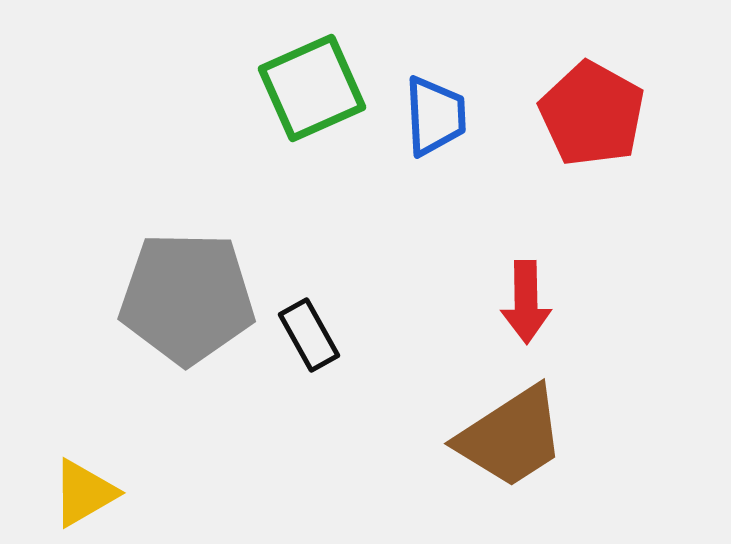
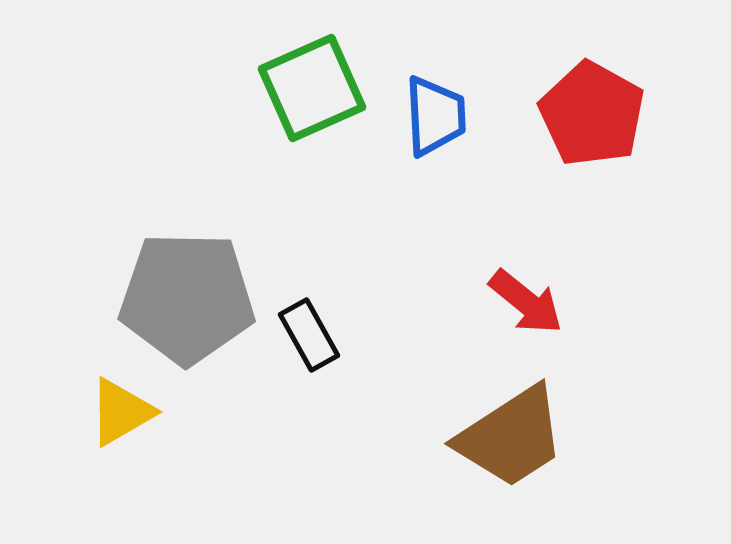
red arrow: rotated 50 degrees counterclockwise
yellow triangle: moved 37 px right, 81 px up
